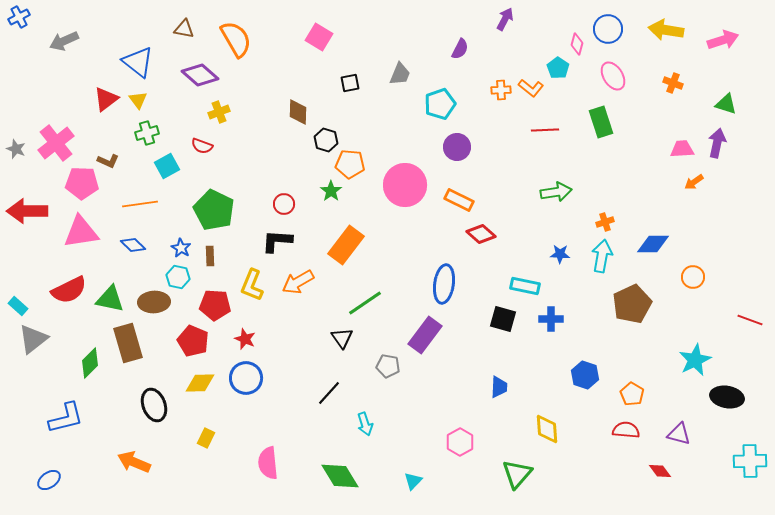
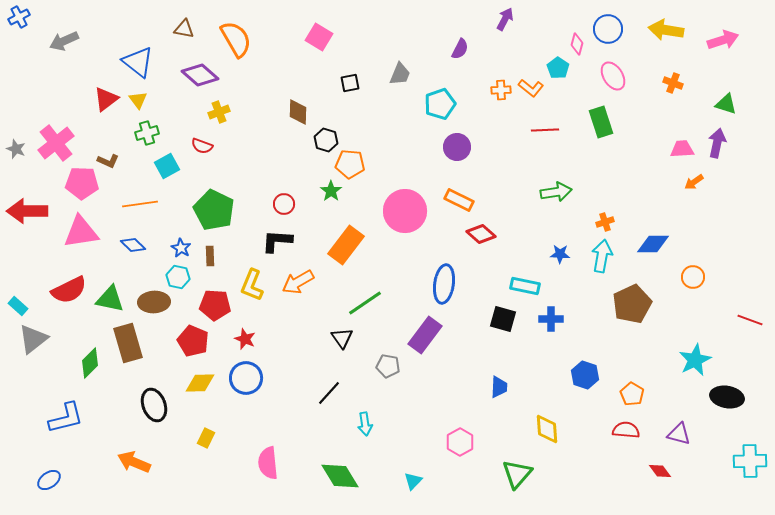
pink circle at (405, 185): moved 26 px down
cyan arrow at (365, 424): rotated 10 degrees clockwise
